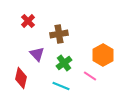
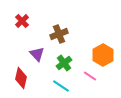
red cross: moved 6 px left
brown cross: rotated 12 degrees counterclockwise
cyan line: rotated 12 degrees clockwise
